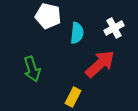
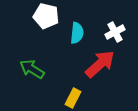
white pentagon: moved 2 px left
white cross: moved 1 px right, 4 px down
green arrow: rotated 140 degrees clockwise
yellow rectangle: moved 1 px down
